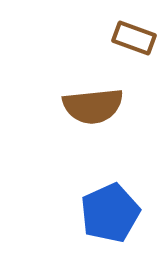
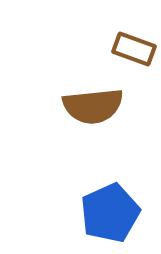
brown rectangle: moved 11 px down
